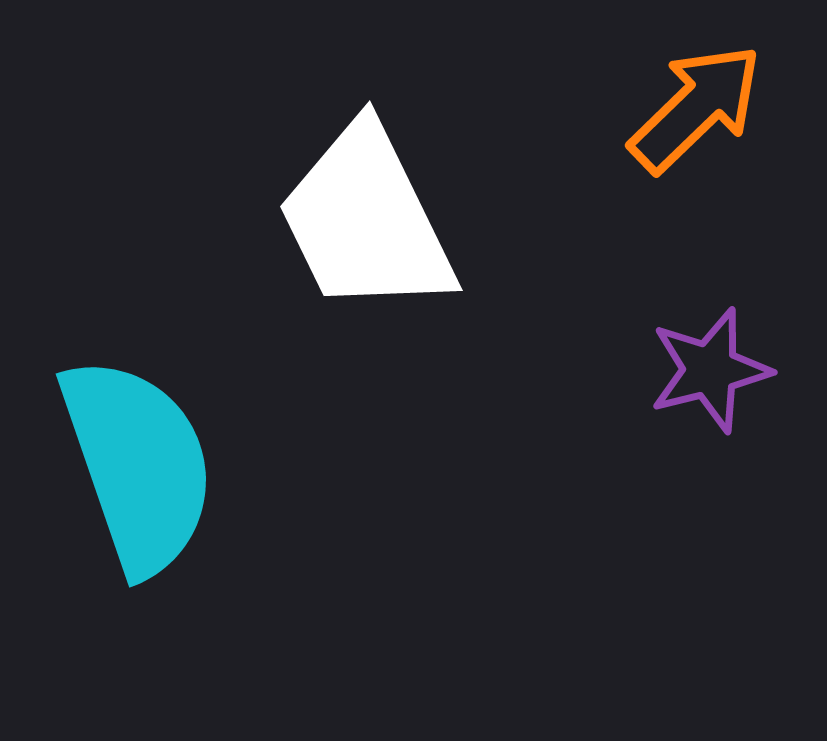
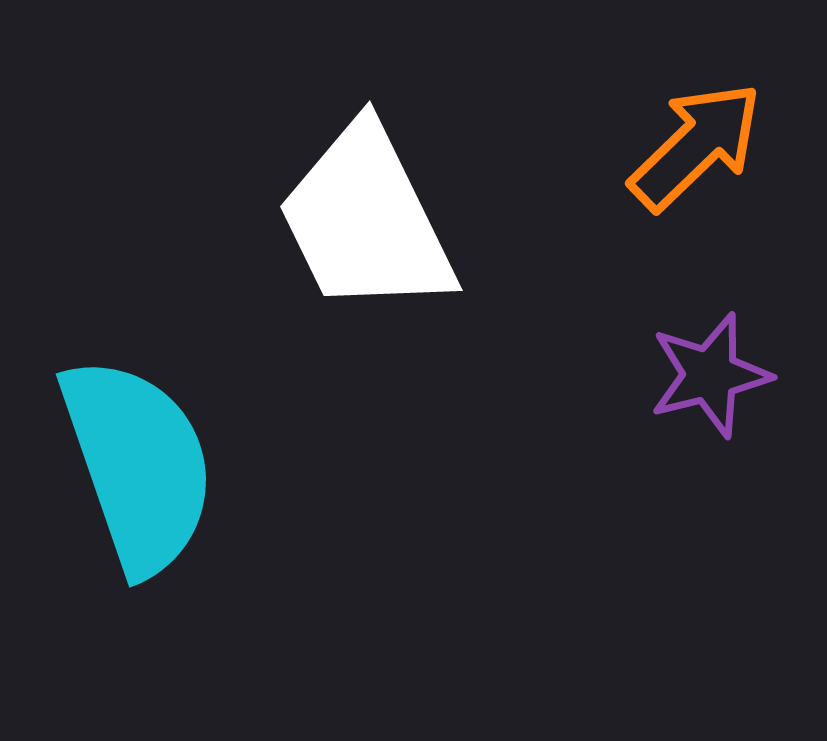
orange arrow: moved 38 px down
purple star: moved 5 px down
